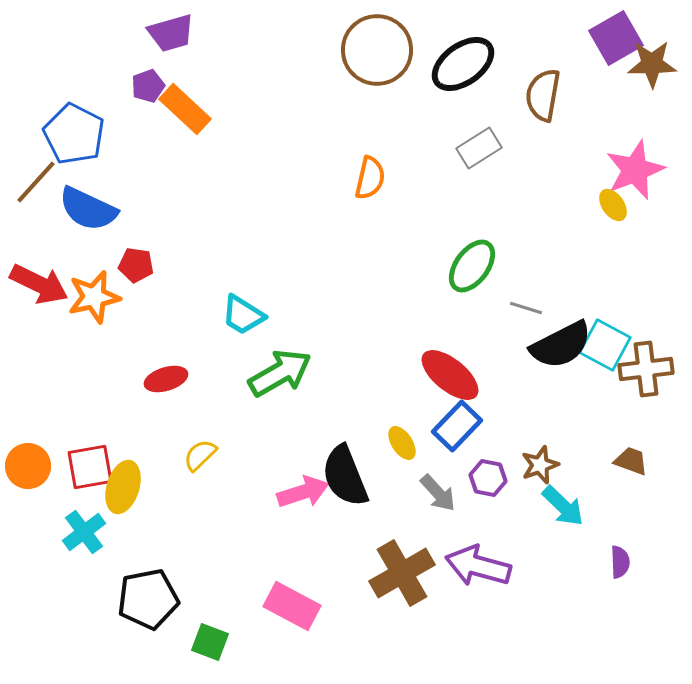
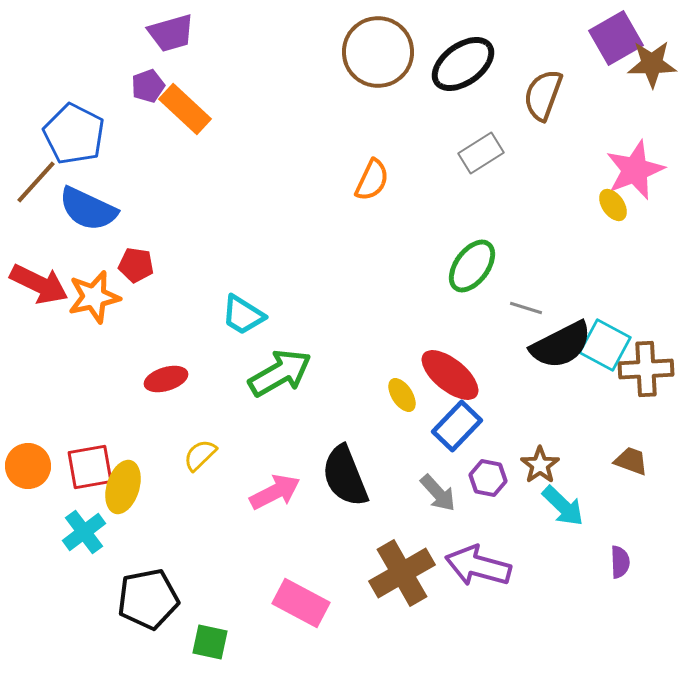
brown circle at (377, 50): moved 1 px right, 2 px down
brown semicircle at (543, 95): rotated 10 degrees clockwise
gray rectangle at (479, 148): moved 2 px right, 5 px down
orange semicircle at (370, 178): moved 2 px right, 2 px down; rotated 12 degrees clockwise
brown cross at (646, 369): rotated 4 degrees clockwise
yellow ellipse at (402, 443): moved 48 px up
brown star at (540, 465): rotated 15 degrees counterclockwise
pink arrow at (303, 492): moved 28 px left; rotated 9 degrees counterclockwise
pink rectangle at (292, 606): moved 9 px right, 3 px up
green square at (210, 642): rotated 9 degrees counterclockwise
